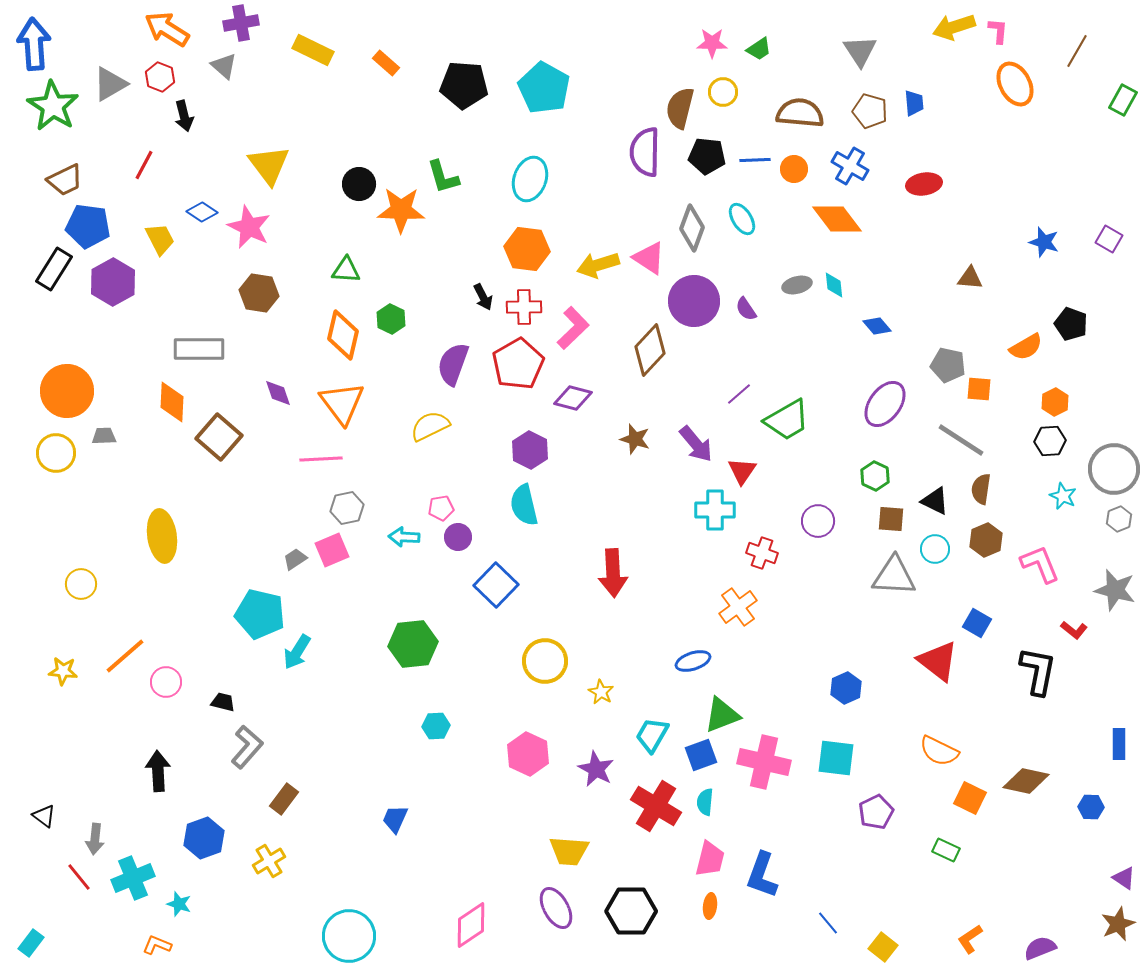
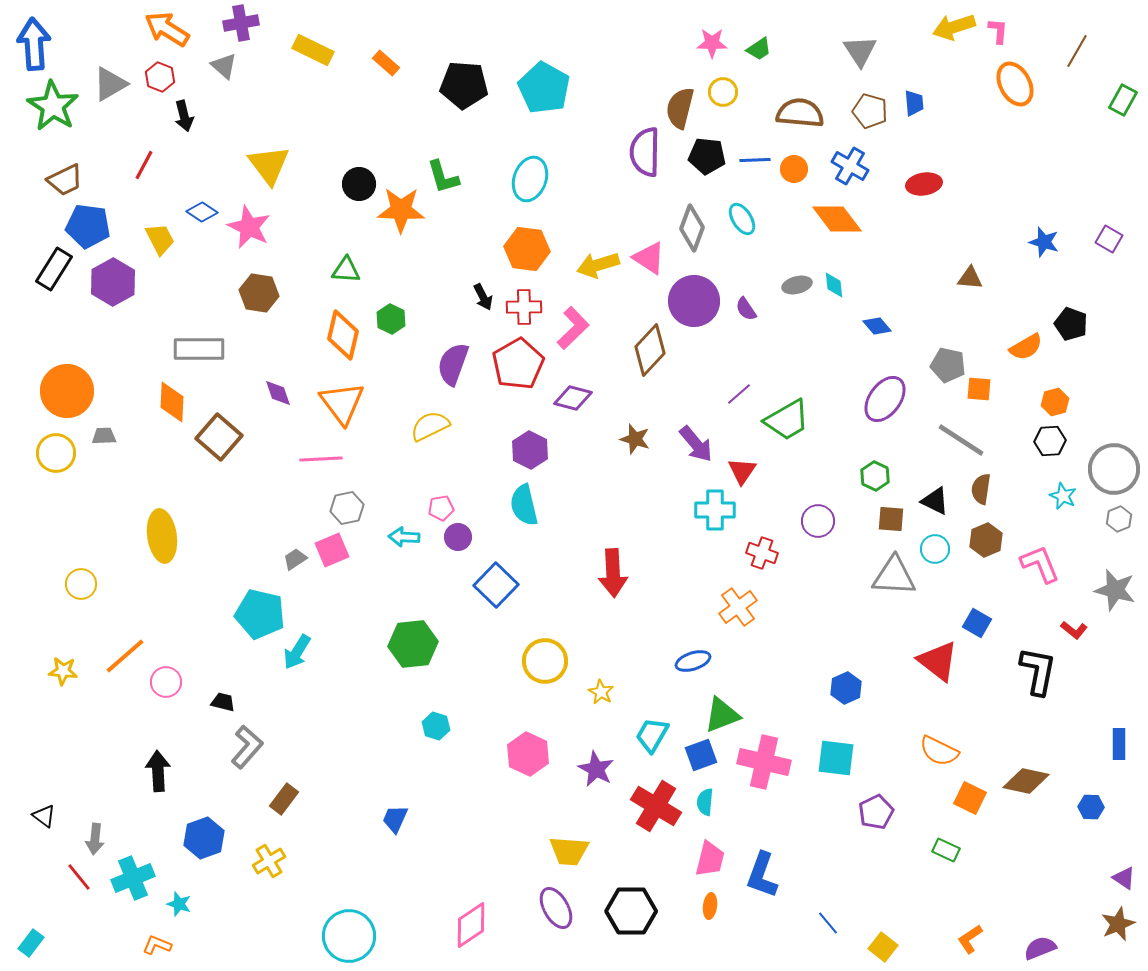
orange hexagon at (1055, 402): rotated 12 degrees clockwise
purple ellipse at (885, 404): moved 5 px up
cyan hexagon at (436, 726): rotated 20 degrees clockwise
